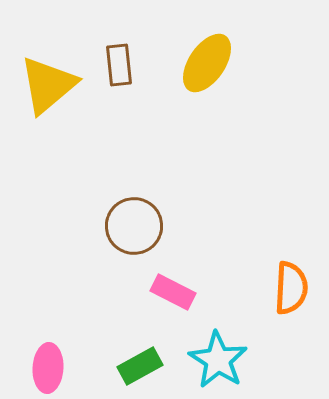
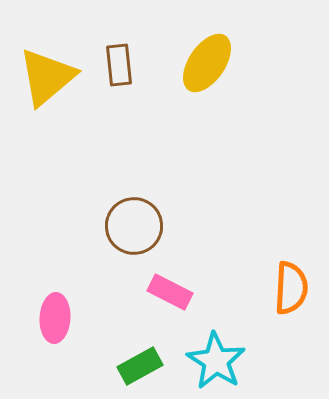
yellow triangle: moved 1 px left, 8 px up
pink rectangle: moved 3 px left
cyan star: moved 2 px left, 1 px down
pink ellipse: moved 7 px right, 50 px up
